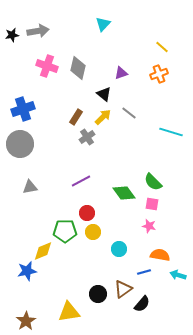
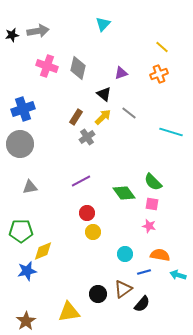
green pentagon: moved 44 px left
cyan circle: moved 6 px right, 5 px down
